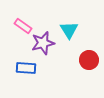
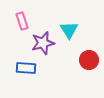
pink rectangle: moved 1 px left, 5 px up; rotated 36 degrees clockwise
